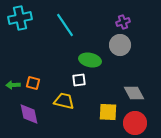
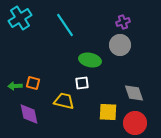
cyan cross: rotated 20 degrees counterclockwise
white square: moved 3 px right, 3 px down
green arrow: moved 2 px right, 1 px down
gray diamond: rotated 10 degrees clockwise
